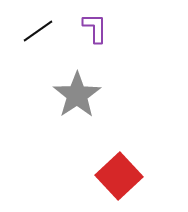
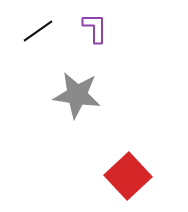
gray star: rotated 30 degrees counterclockwise
red square: moved 9 px right
